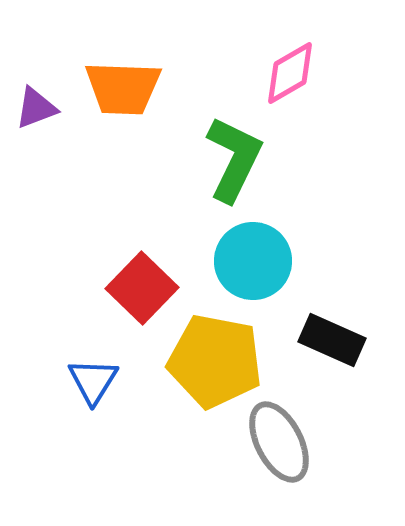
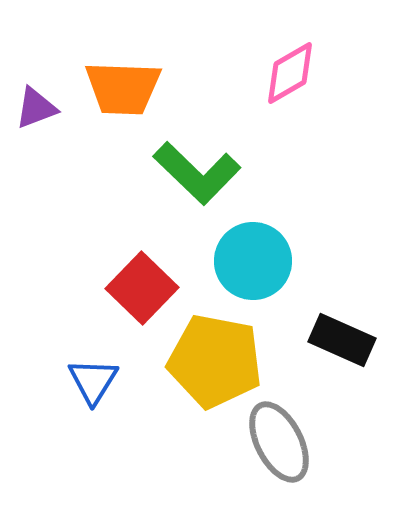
green L-shape: moved 37 px left, 14 px down; rotated 108 degrees clockwise
black rectangle: moved 10 px right
